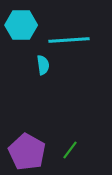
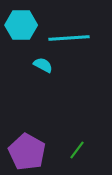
cyan line: moved 2 px up
cyan semicircle: rotated 54 degrees counterclockwise
green line: moved 7 px right
